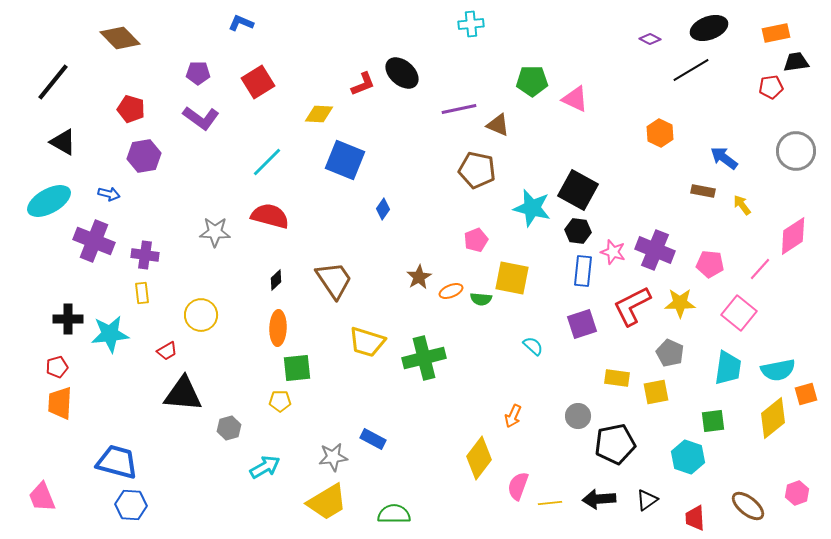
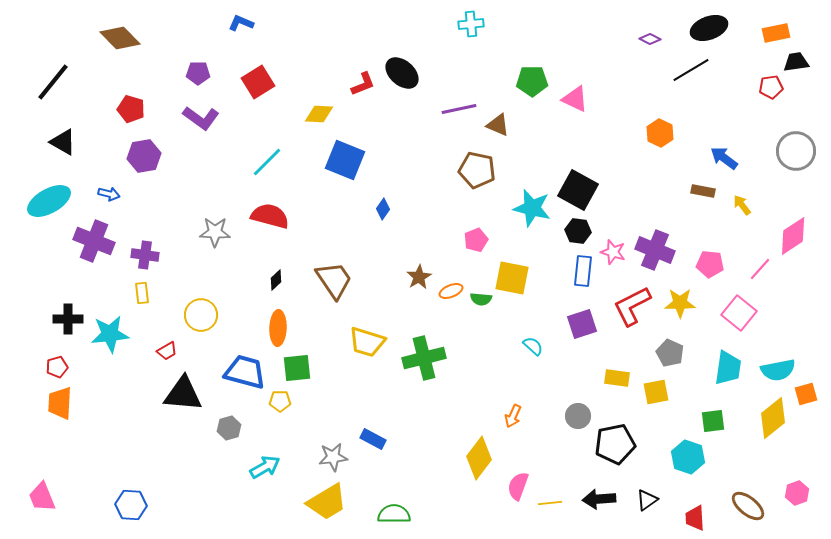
blue trapezoid at (117, 462): moved 128 px right, 90 px up
